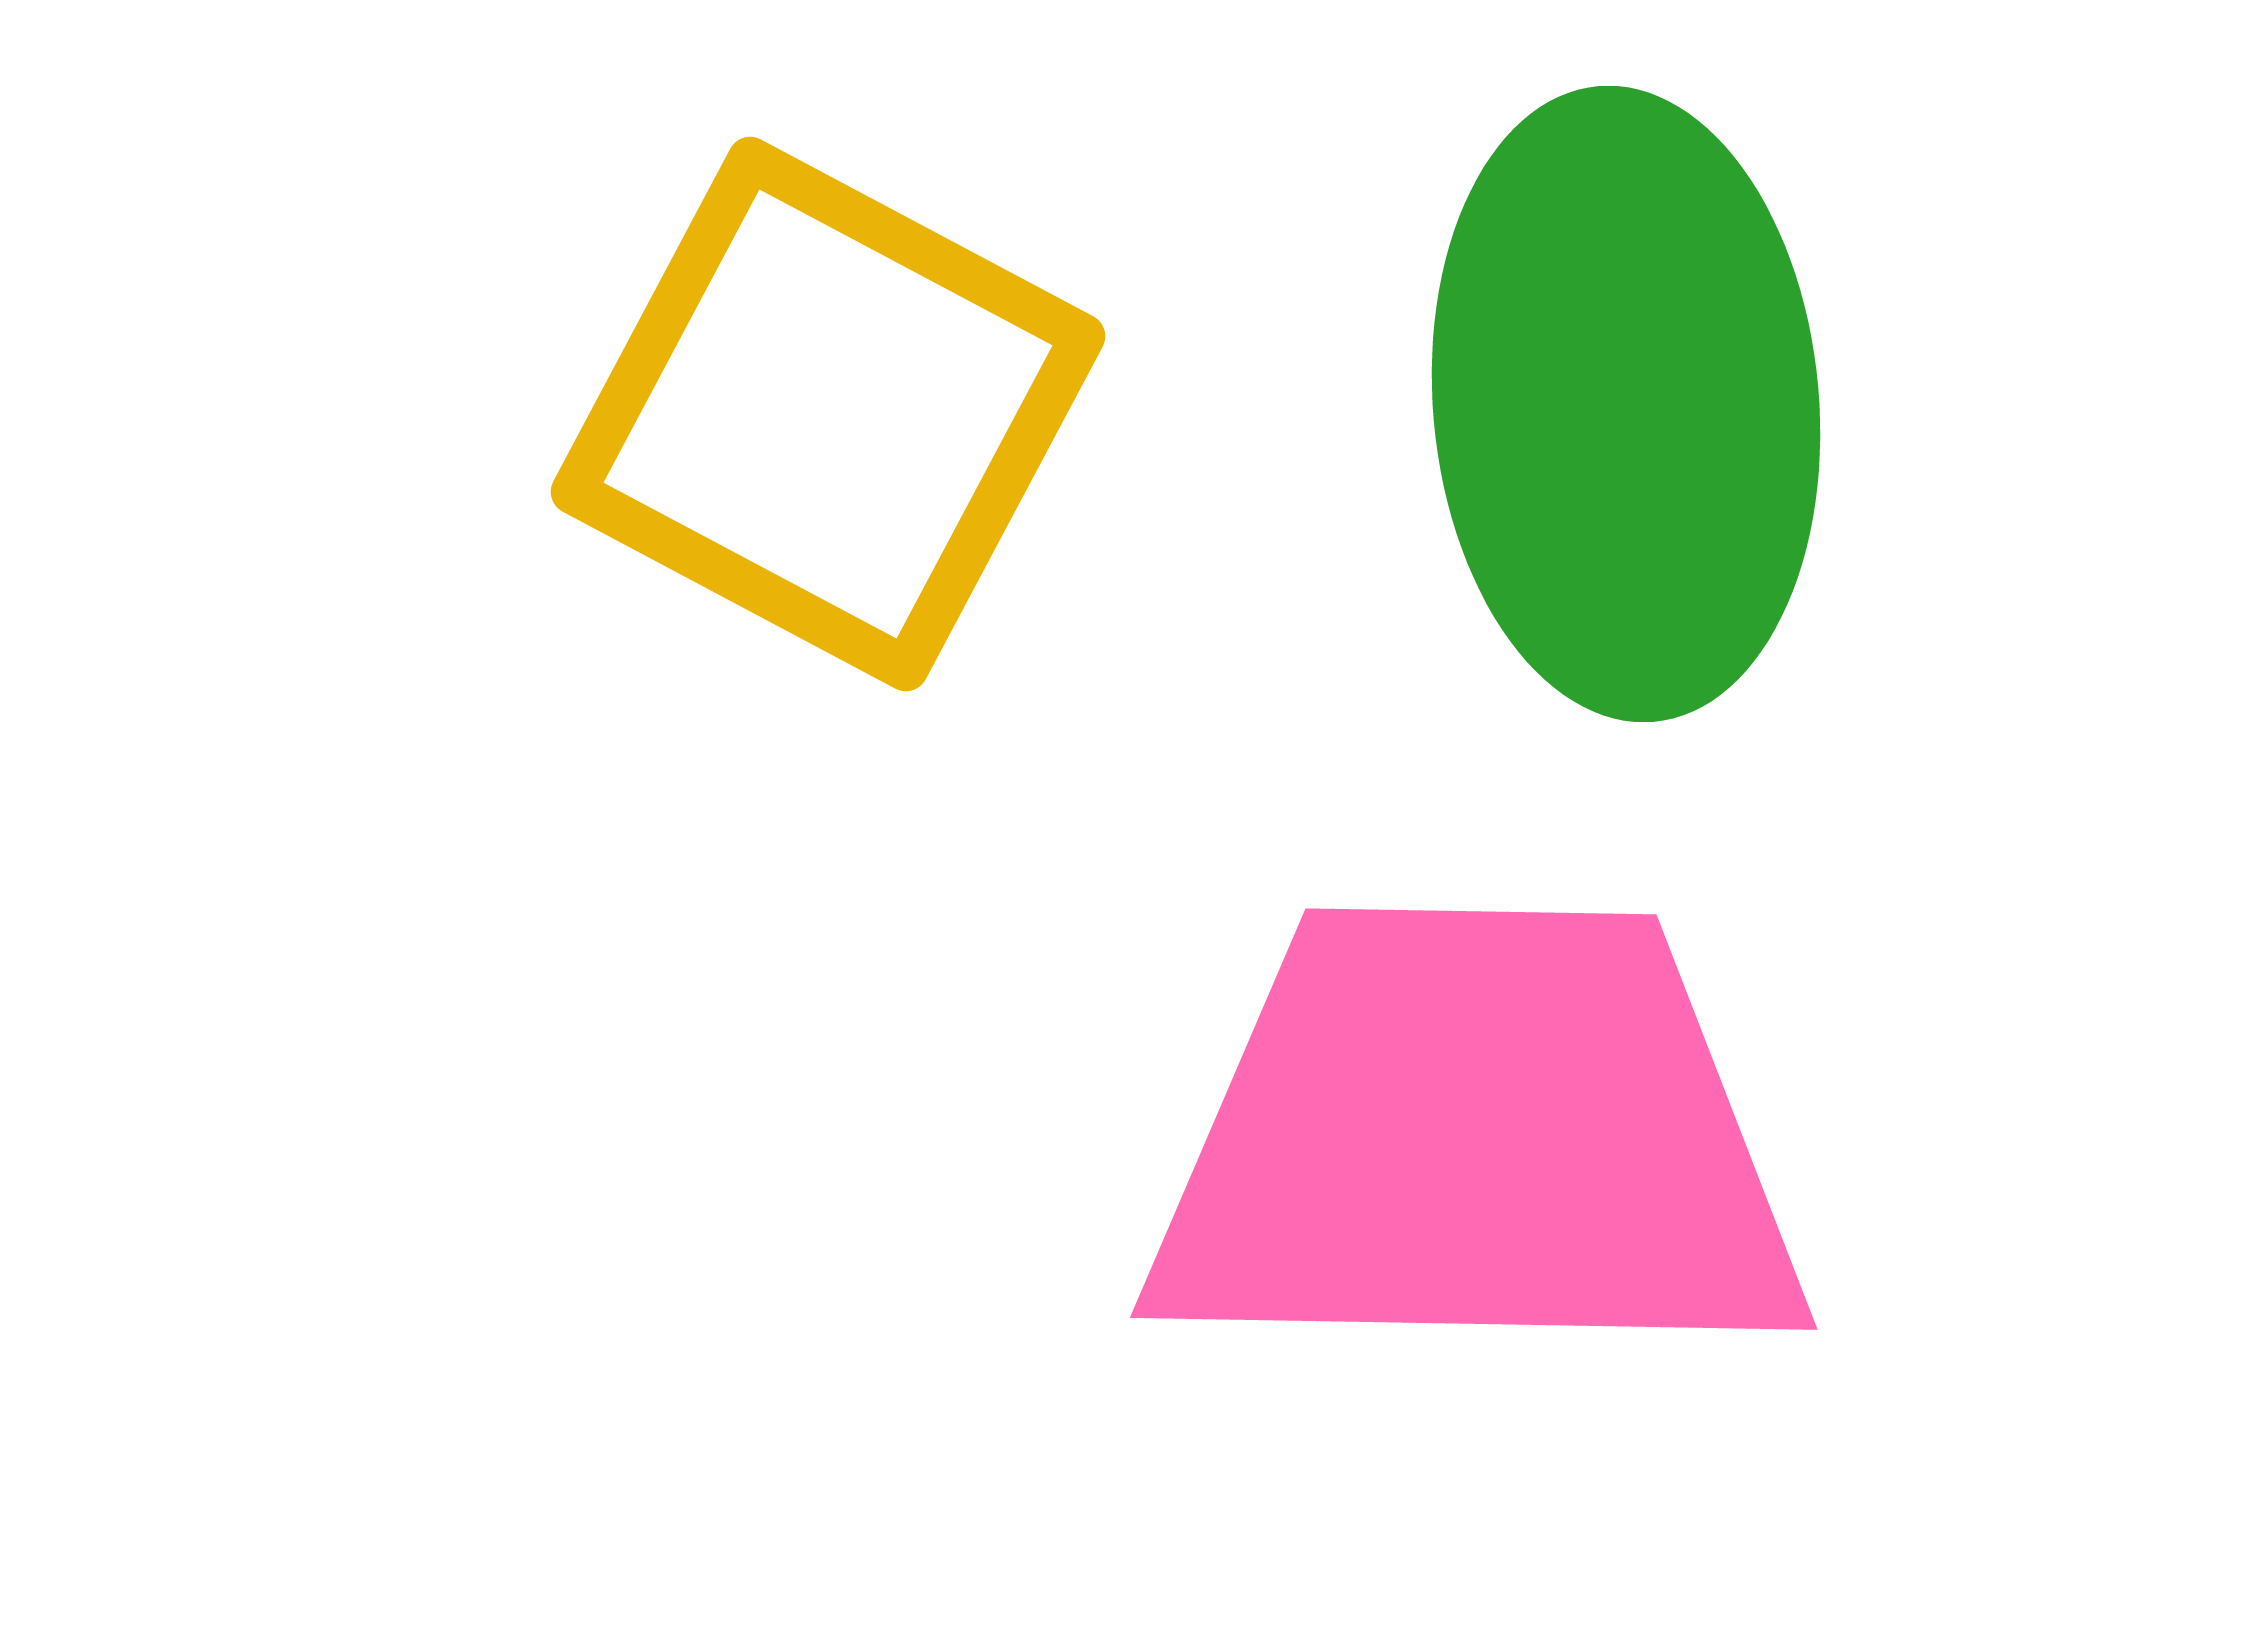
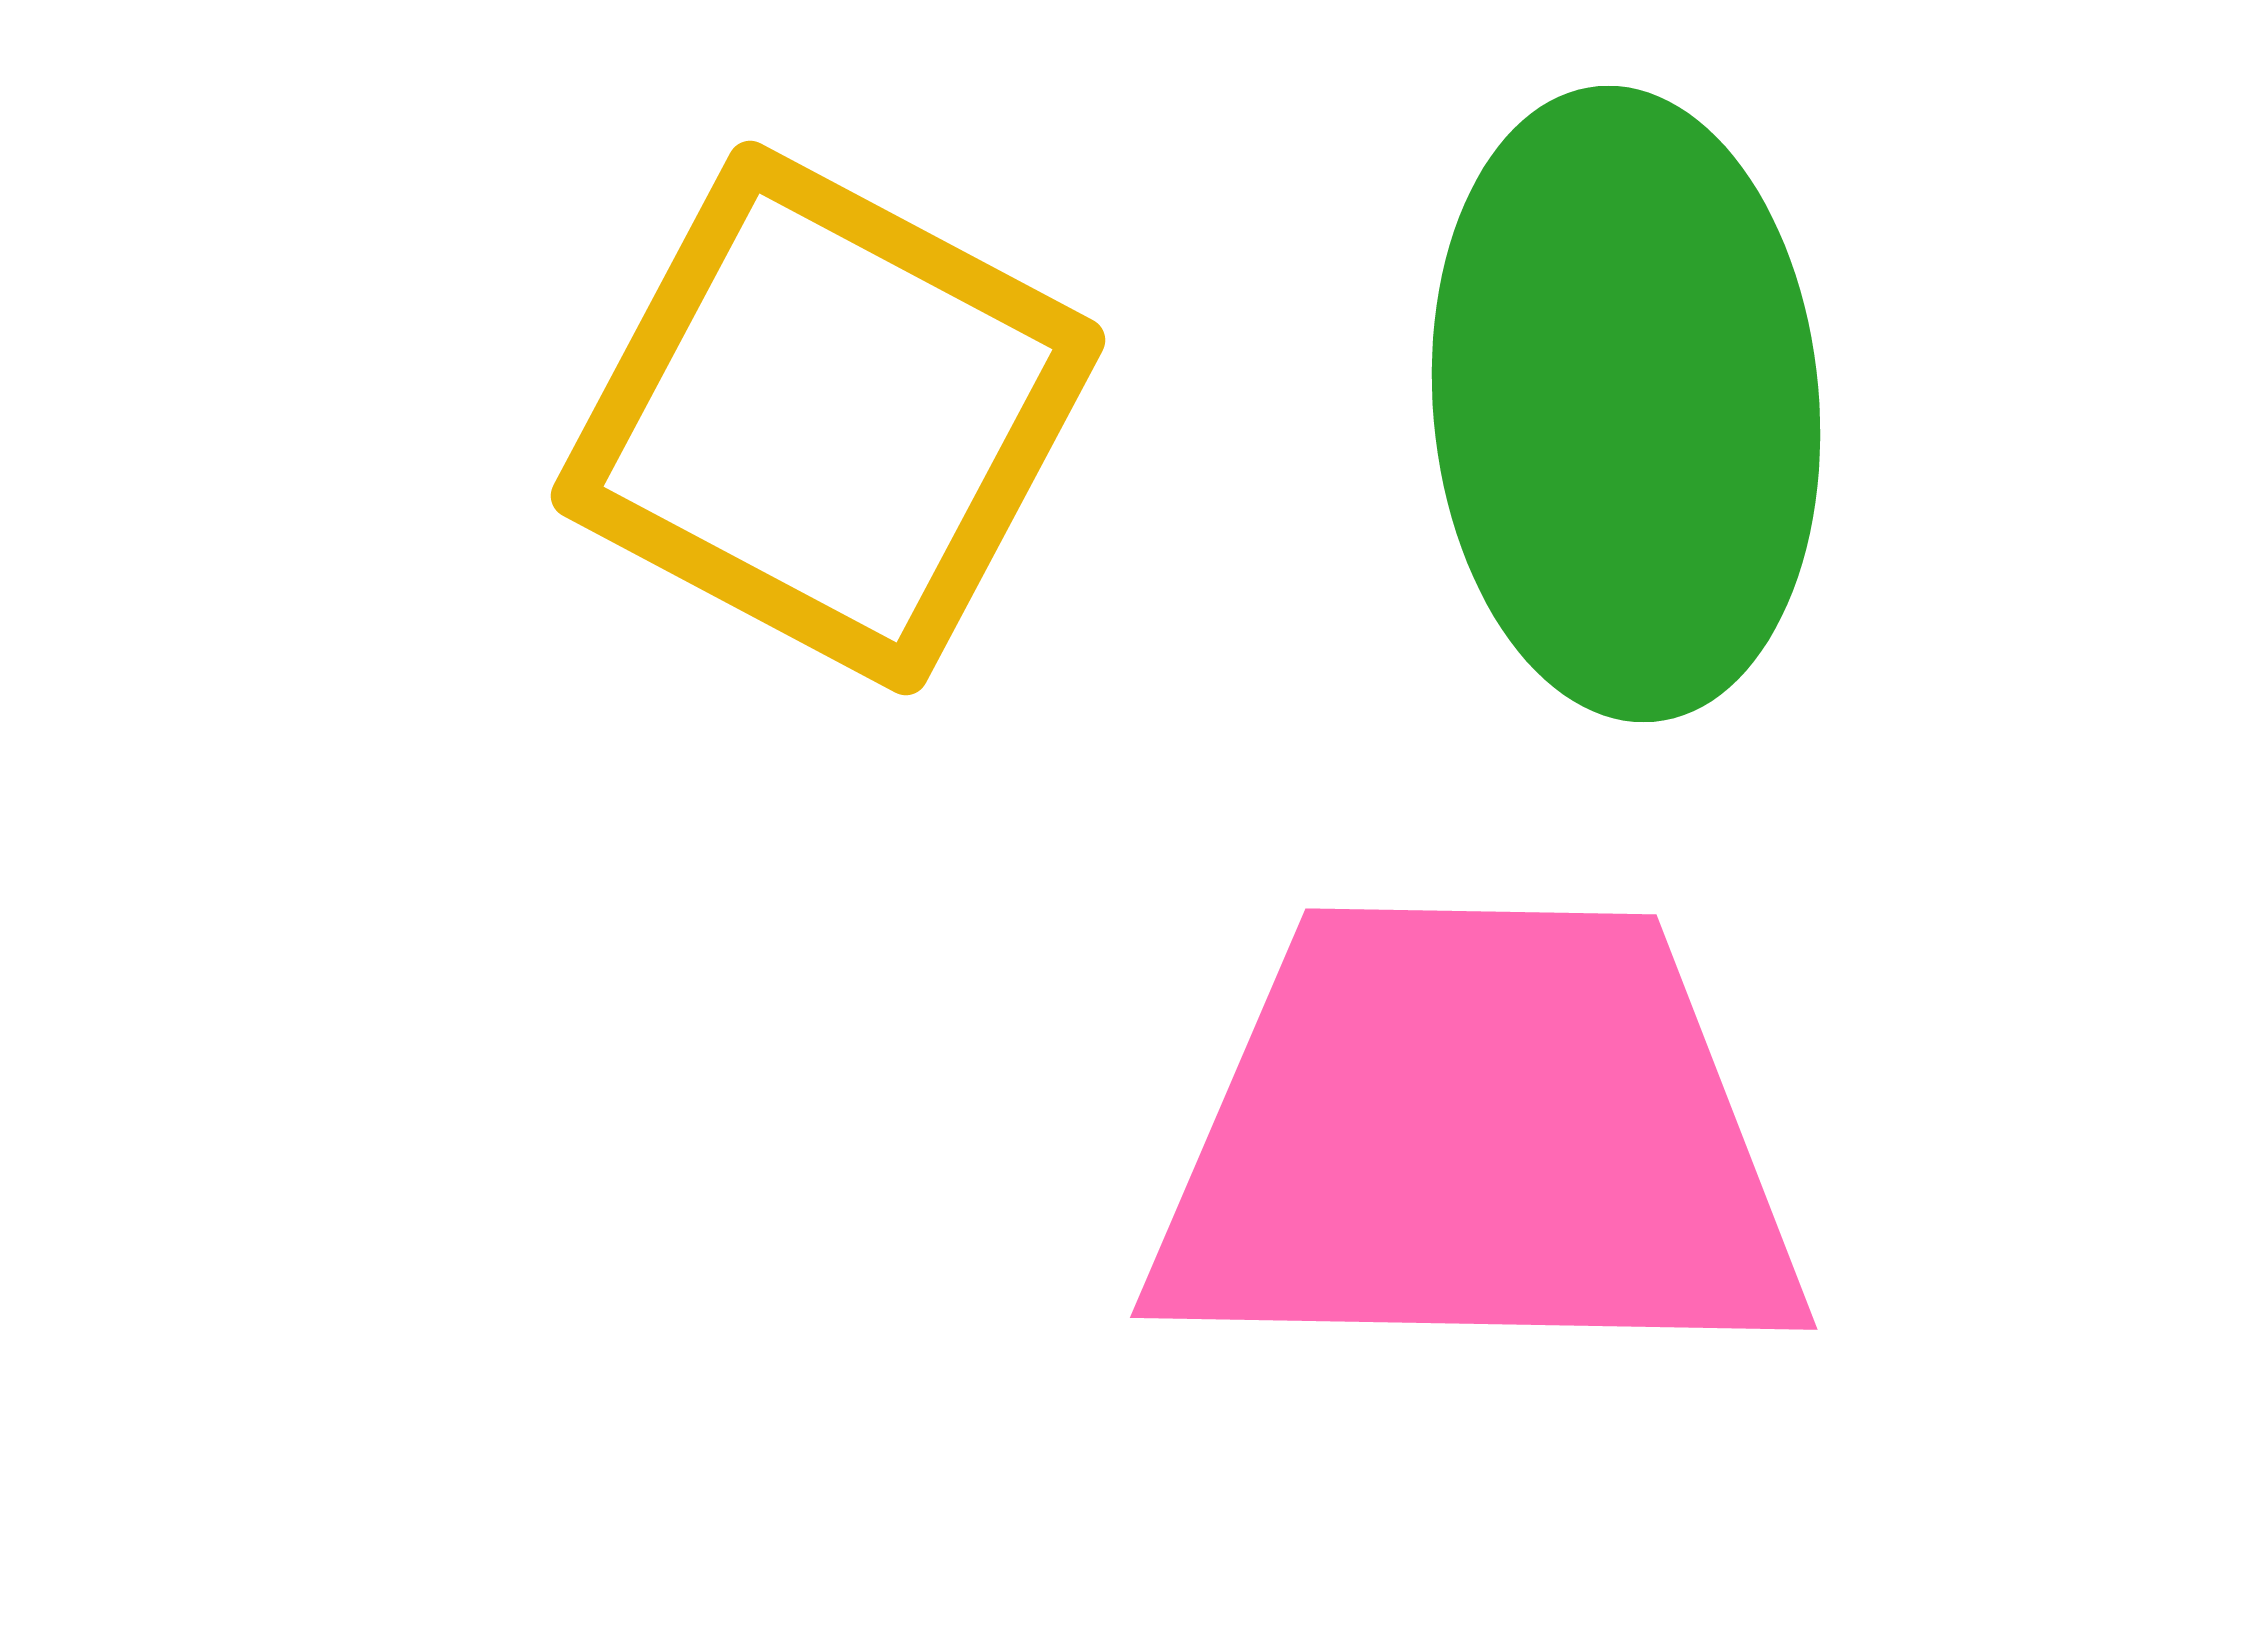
yellow square: moved 4 px down
